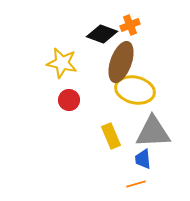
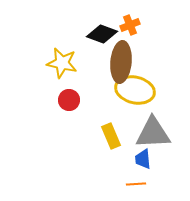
brown ellipse: rotated 15 degrees counterclockwise
gray triangle: moved 1 px down
orange line: rotated 12 degrees clockwise
